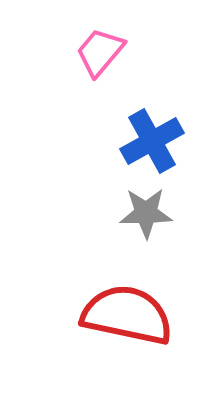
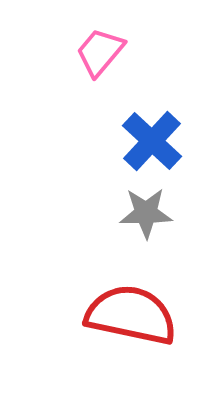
blue cross: rotated 18 degrees counterclockwise
red semicircle: moved 4 px right
